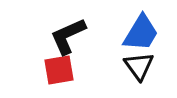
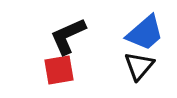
blue trapezoid: moved 4 px right; rotated 18 degrees clockwise
black triangle: rotated 16 degrees clockwise
